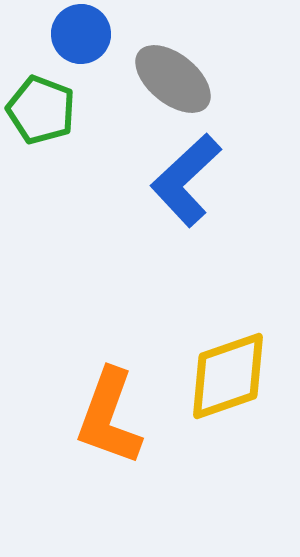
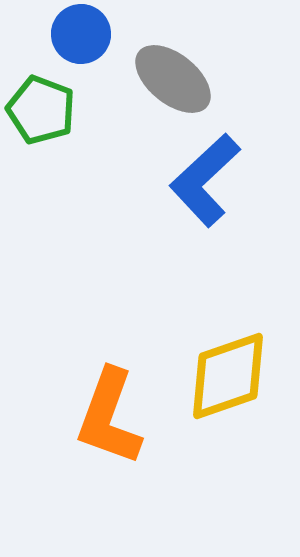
blue L-shape: moved 19 px right
